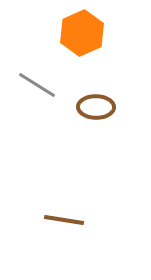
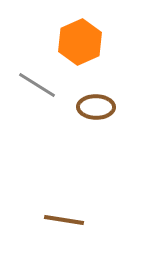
orange hexagon: moved 2 px left, 9 px down
